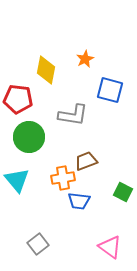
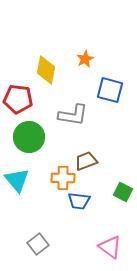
orange cross: rotated 10 degrees clockwise
